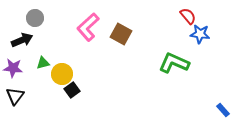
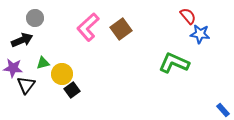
brown square: moved 5 px up; rotated 25 degrees clockwise
black triangle: moved 11 px right, 11 px up
